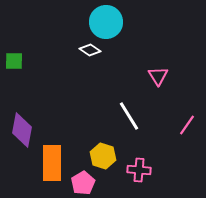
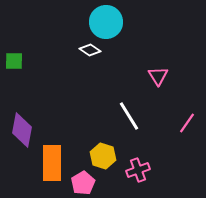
pink line: moved 2 px up
pink cross: moved 1 px left; rotated 25 degrees counterclockwise
